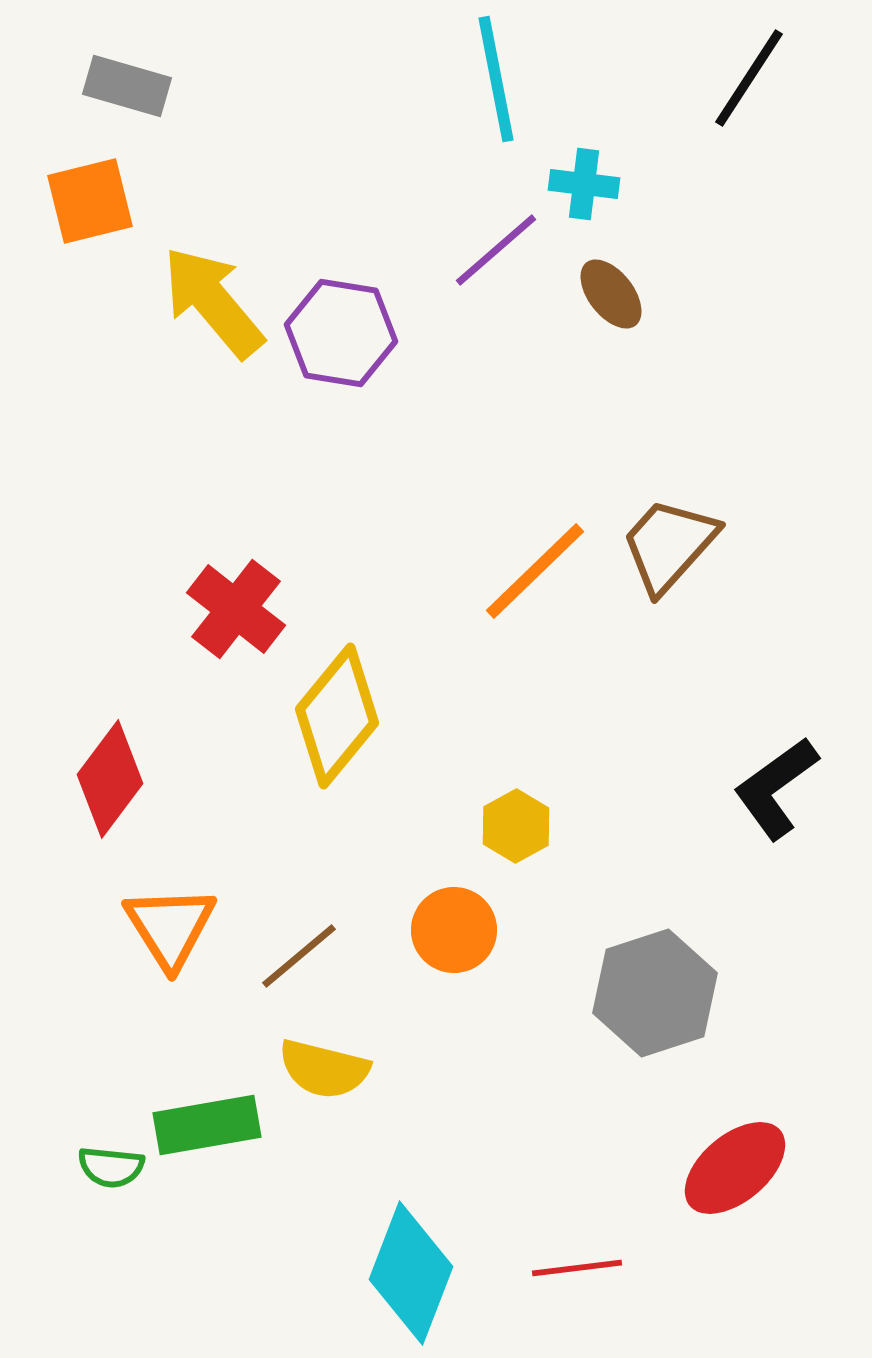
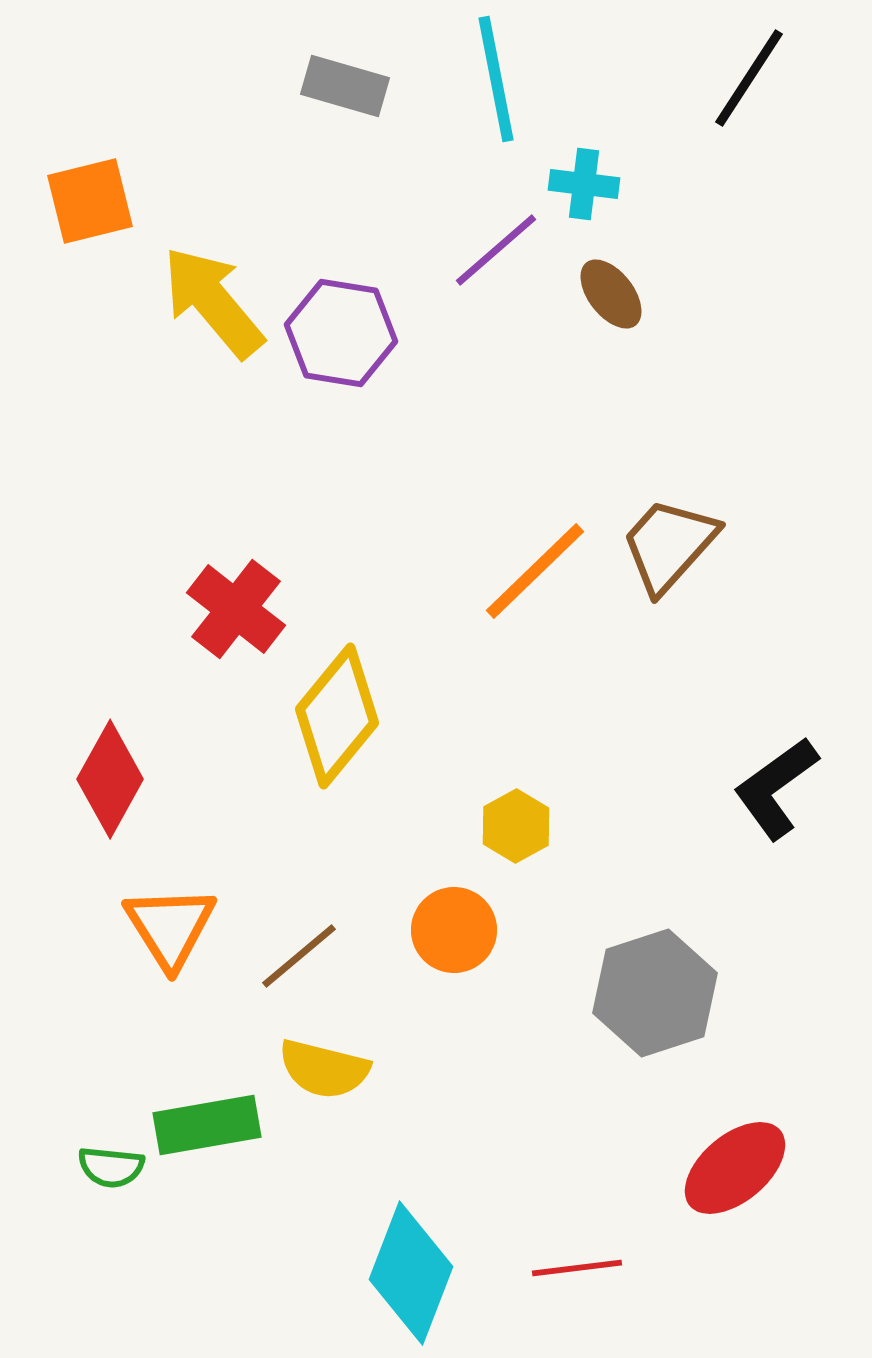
gray rectangle: moved 218 px right
red diamond: rotated 8 degrees counterclockwise
